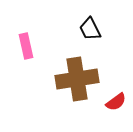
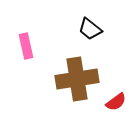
black trapezoid: rotated 25 degrees counterclockwise
